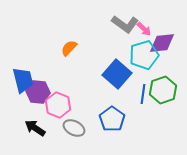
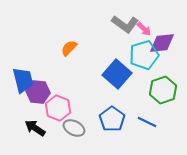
blue line: moved 4 px right, 28 px down; rotated 72 degrees counterclockwise
pink hexagon: moved 3 px down
